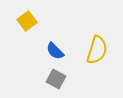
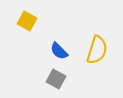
yellow square: rotated 24 degrees counterclockwise
blue semicircle: moved 4 px right
